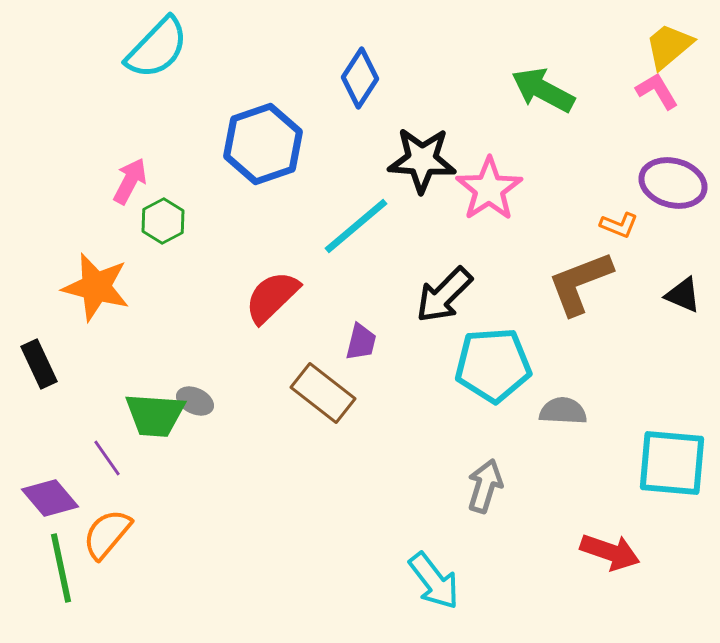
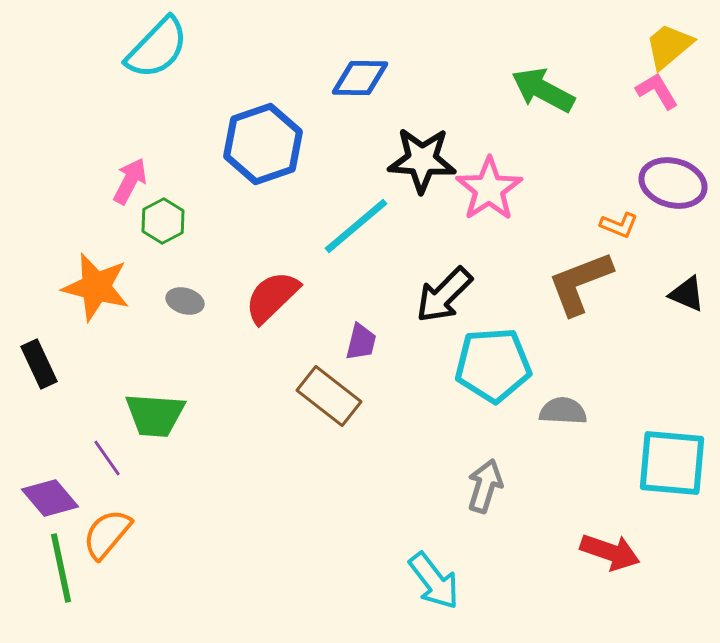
blue diamond: rotated 58 degrees clockwise
black triangle: moved 4 px right, 1 px up
brown rectangle: moved 6 px right, 3 px down
gray ellipse: moved 10 px left, 100 px up; rotated 9 degrees counterclockwise
